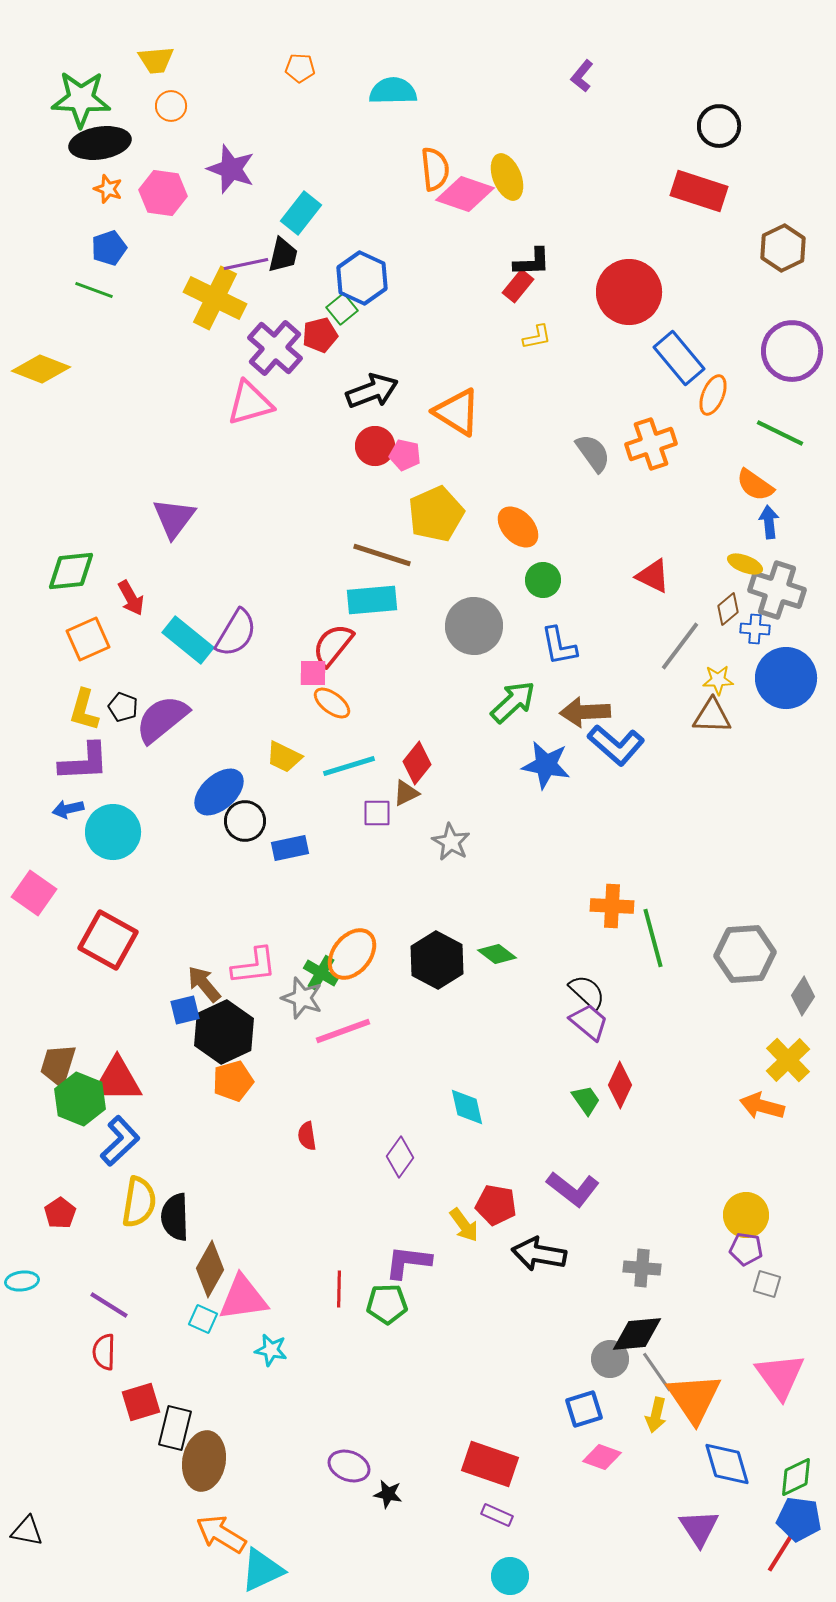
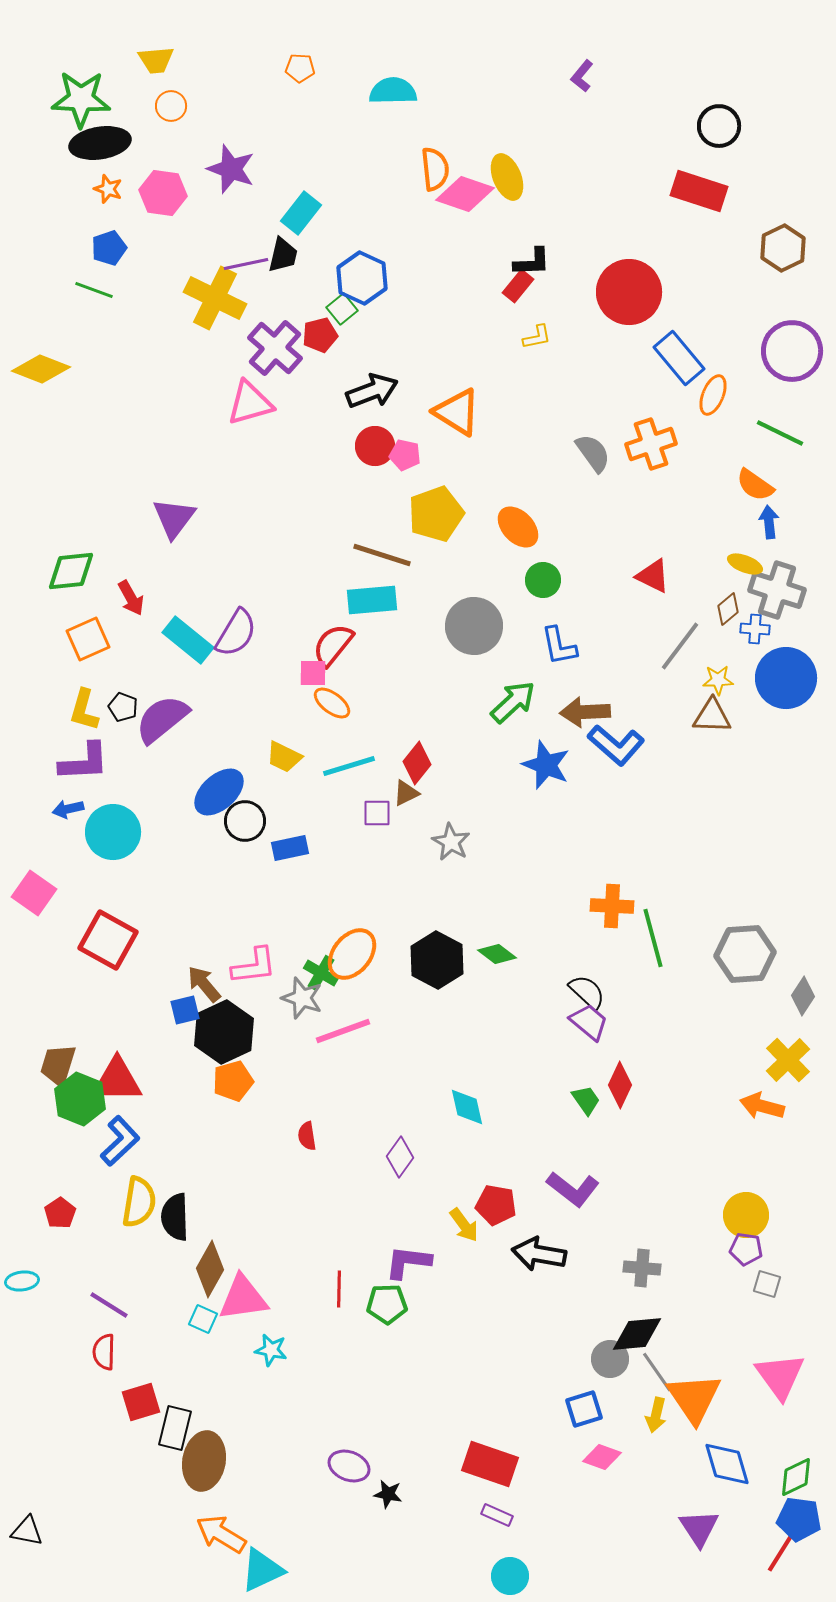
yellow pentagon at (436, 514): rotated 4 degrees clockwise
blue star at (546, 765): rotated 12 degrees clockwise
